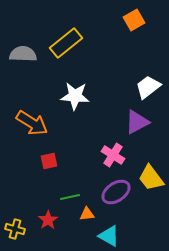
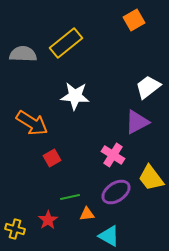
red square: moved 3 px right, 3 px up; rotated 18 degrees counterclockwise
